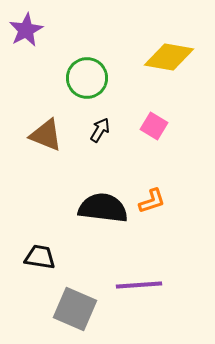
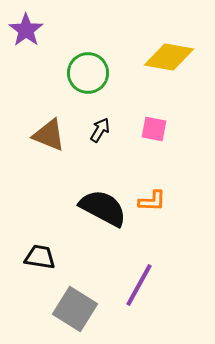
purple star: rotated 8 degrees counterclockwise
green circle: moved 1 px right, 5 px up
pink square: moved 3 px down; rotated 20 degrees counterclockwise
brown triangle: moved 3 px right
orange L-shape: rotated 20 degrees clockwise
black semicircle: rotated 21 degrees clockwise
purple line: rotated 57 degrees counterclockwise
gray square: rotated 9 degrees clockwise
